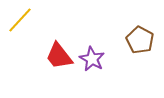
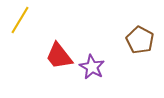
yellow line: rotated 12 degrees counterclockwise
purple star: moved 8 px down
